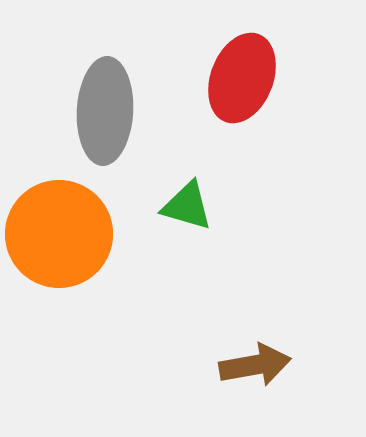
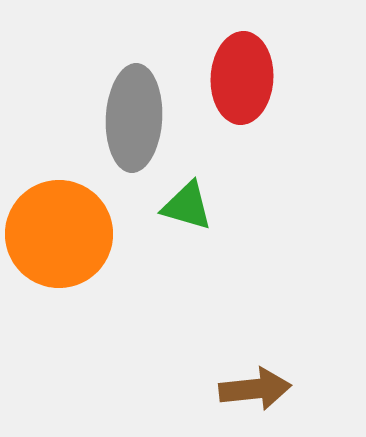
red ellipse: rotated 18 degrees counterclockwise
gray ellipse: moved 29 px right, 7 px down
brown arrow: moved 24 px down; rotated 4 degrees clockwise
